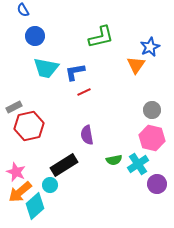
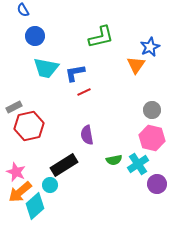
blue L-shape: moved 1 px down
